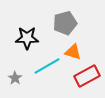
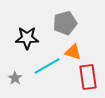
red rectangle: moved 1 px right, 1 px down; rotated 70 degrees counterclockwise
